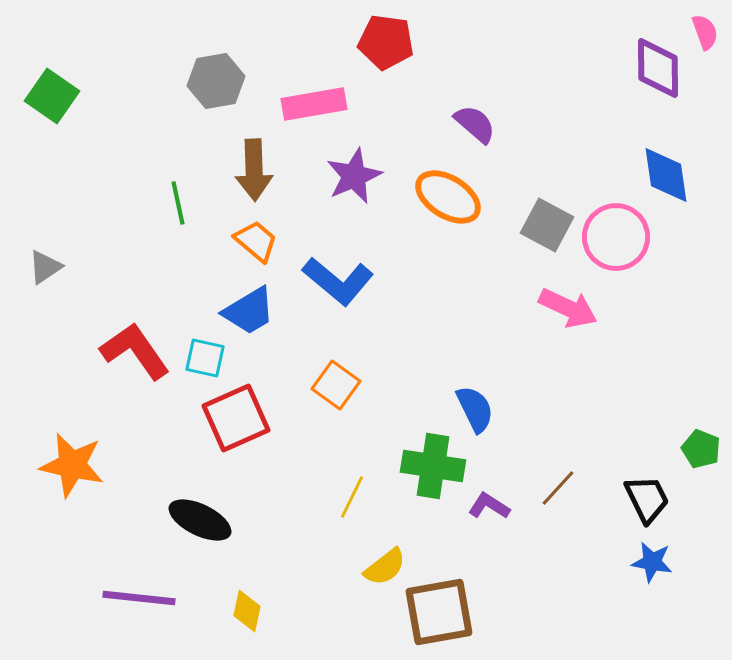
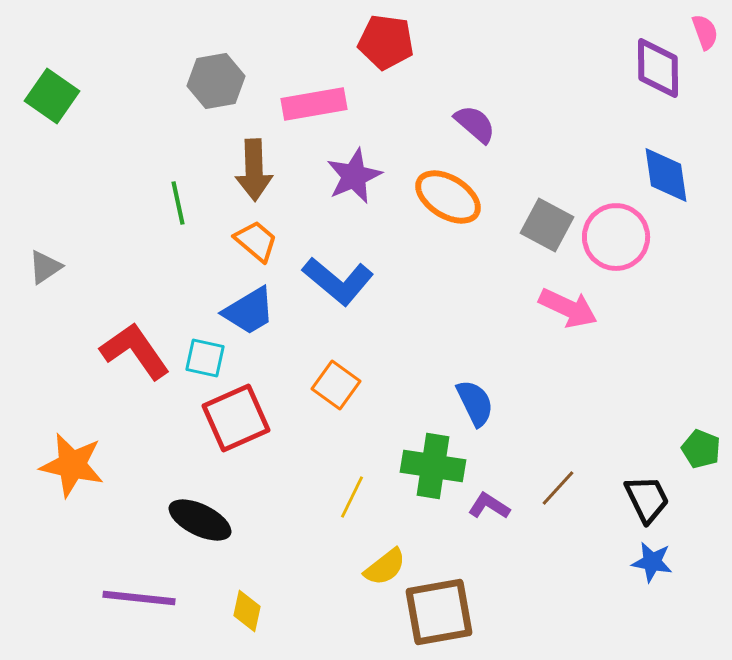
blue semicircle: moved 6 px up
